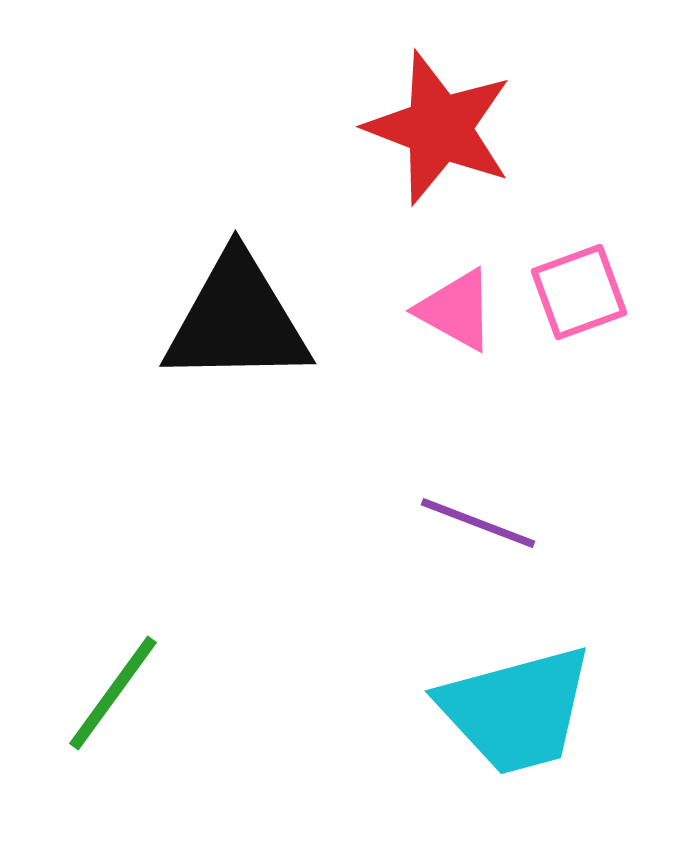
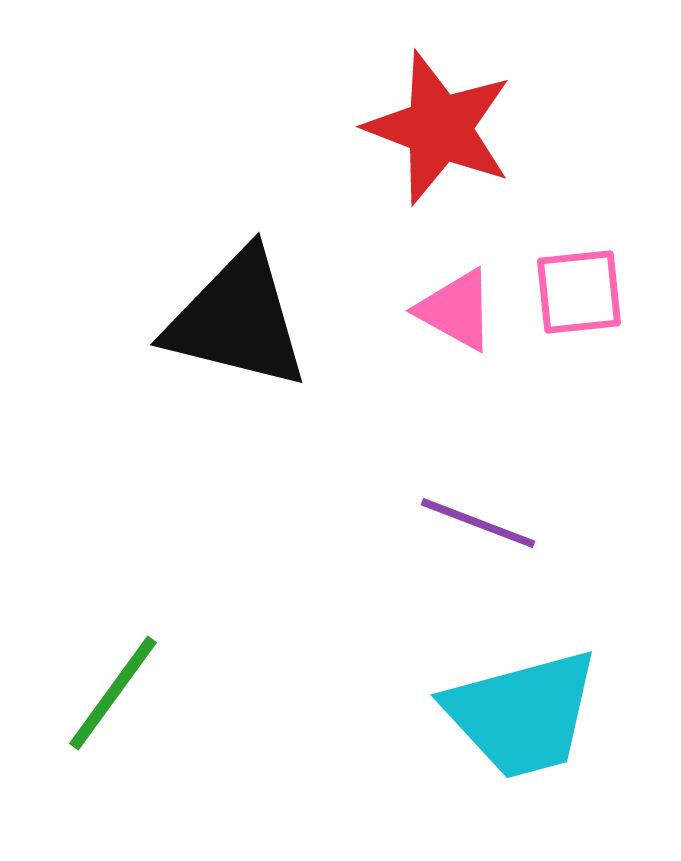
pink square: rotated 14 degrees clockwise
black triangle: rotated 15 degrees clockwise
cyan trapezoid: moved 6 px right, 4 px down
